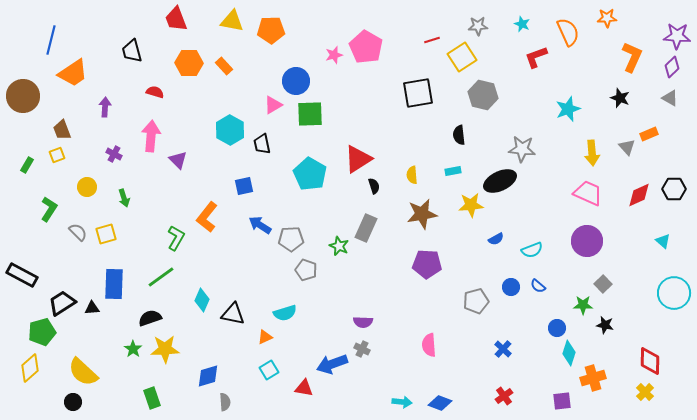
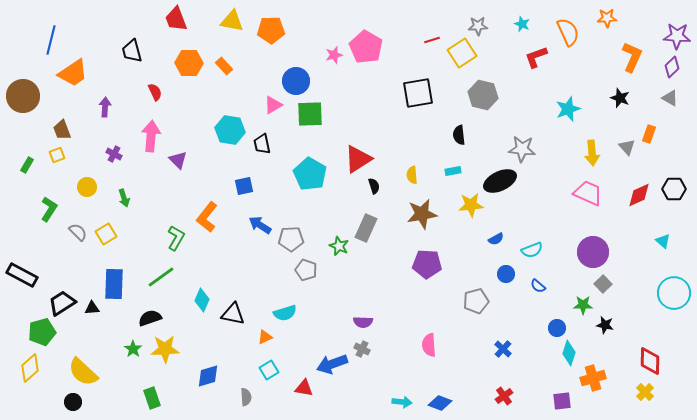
yellow square at (462, 57): moved 4 px up
red semicircle at (155, 92): rotated 48 degrees clockwise
cyan hexagon at (230, 130): rotated 20 degrees counterclockwise
orange rectangle at (649, 134): rotated 48 degrees counterclockwise
yellow square at (106, 234): rotated 15 degrees counterclockwise
purple circle at (587, 241): moved 6 px right, 11 px down
blue circle at (511, 287): moved 5 px left, 13 px up
gray semicircle at (225, 402): moved 21 px right, 5 px up
